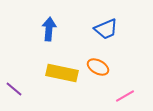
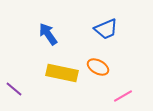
blue arrow: moved 1 px left, 5 px down; rotated 40 degrees counterclockwise
pink line: moved 2 px left
